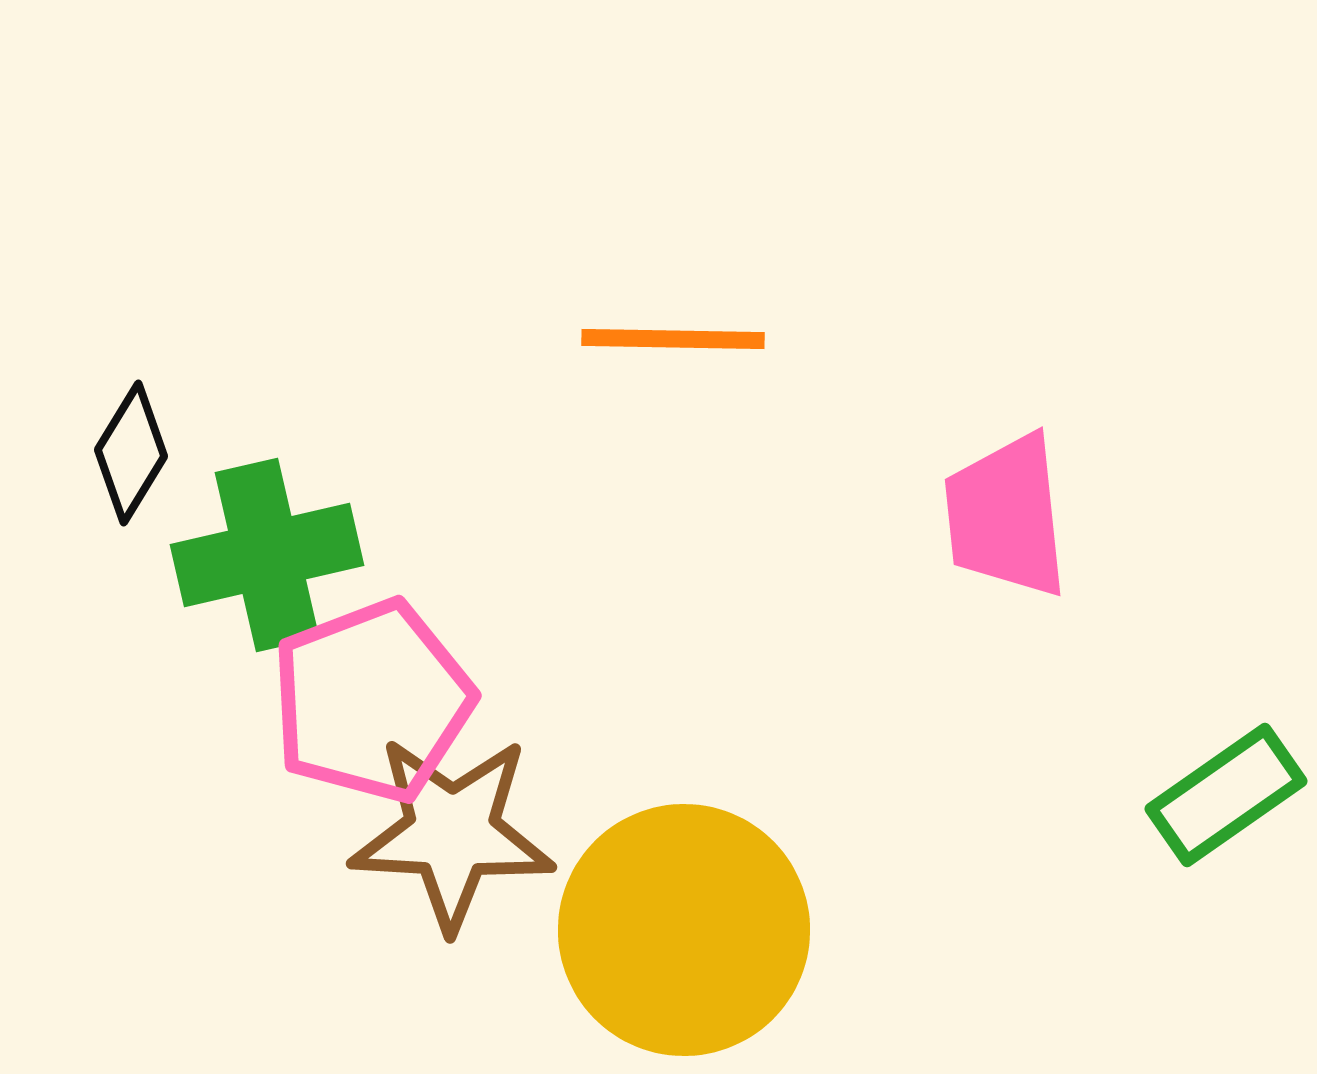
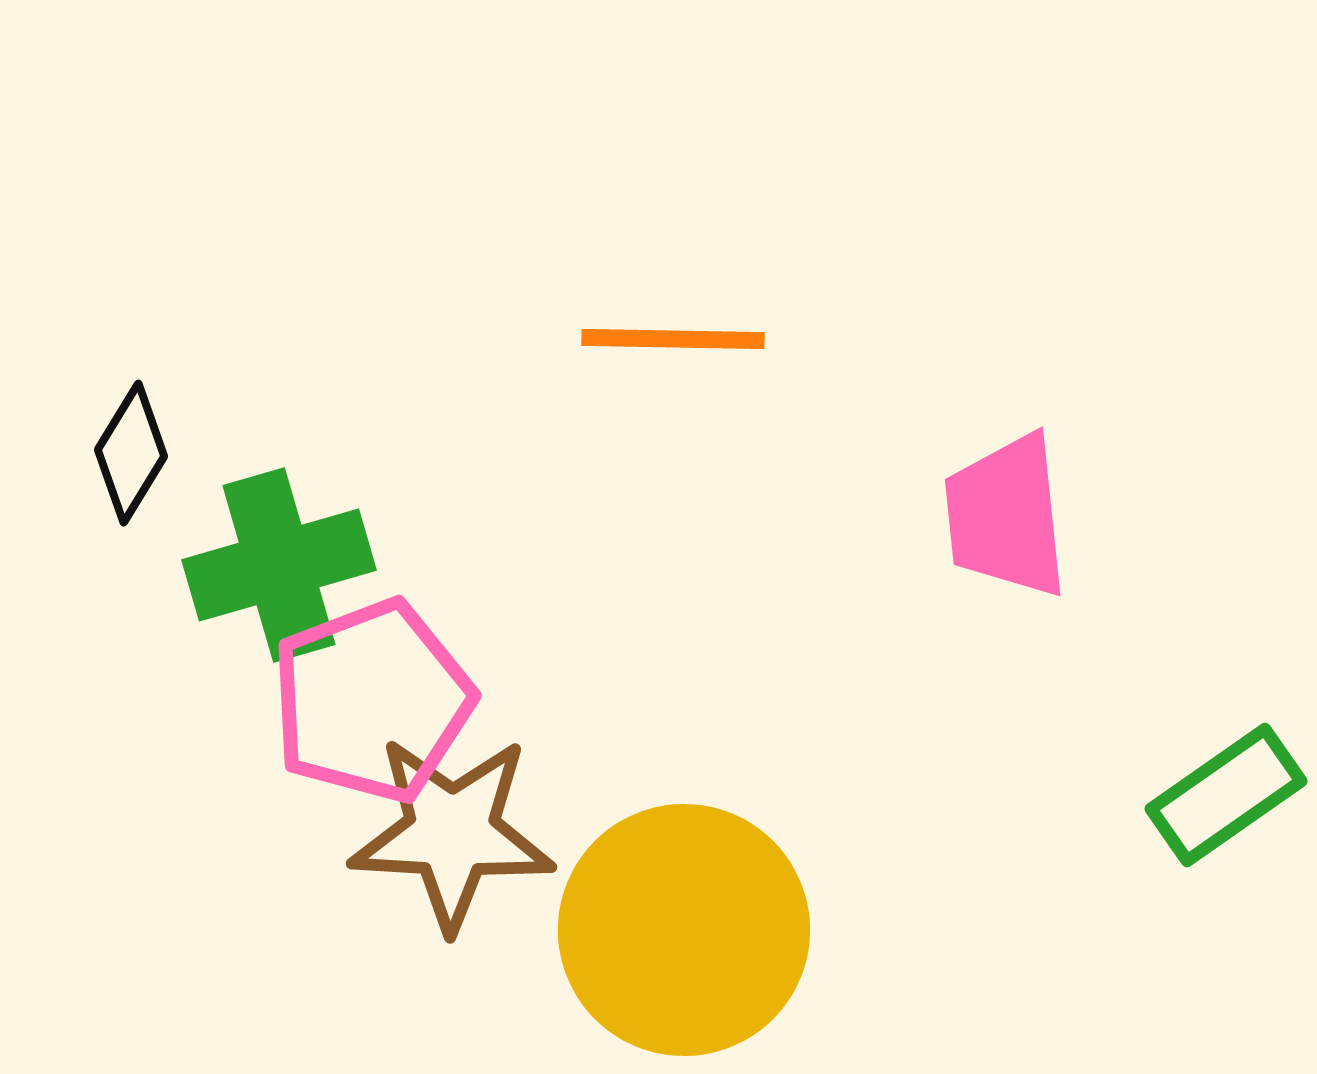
green cross: moved 12 px right, 10 px down; rotated 3 degrees counterclockwise
